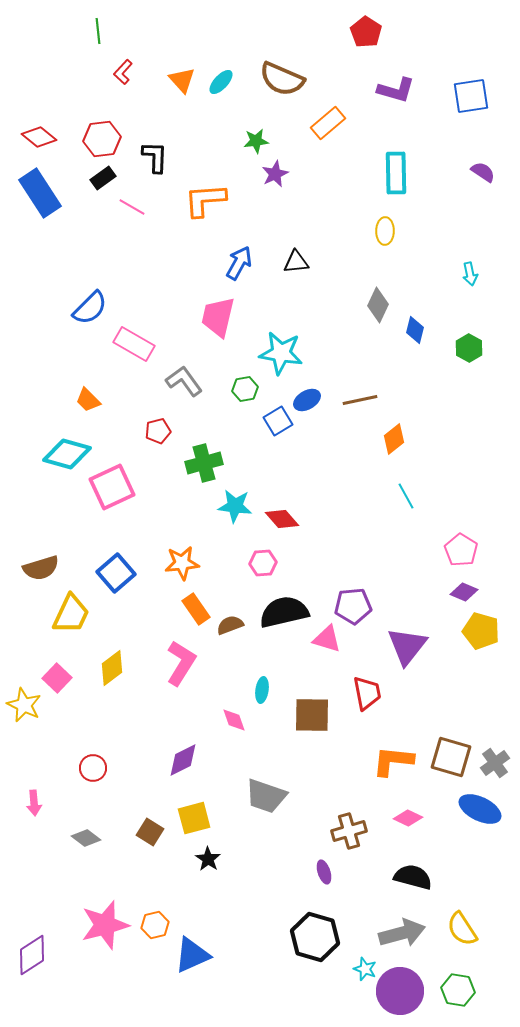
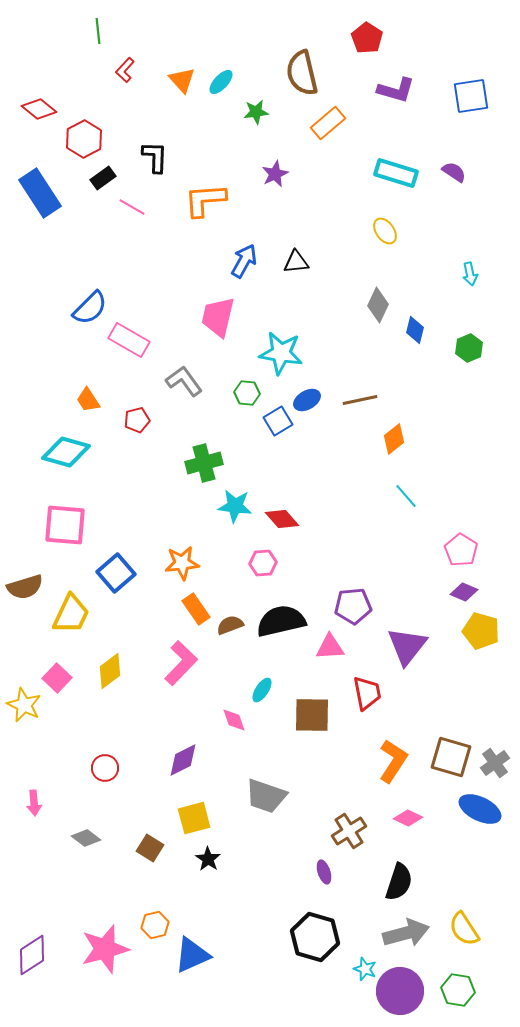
red pentagon at (366, 32): moved 1 px right, 6 px down
red L-shape at (123, 72): moved 2 px right, 2 px up
brown semicircle at (282, 79): moved 20 px right, 6 px up; rotated 54 degrees clockwise
red diamond at (39, 137): moved 28 px up
red hexagon at (102, 139): moved 18 px left; rotated 21 degrees counterclockwise
green star at (256, 141): moved 29 px up
purple semicircle at (483, 172): moved 29 px left
cyan rectangle at (396, 173): rotated 72 degrees counterclockwise
yellow ellipse at (385, 231): rotated 36 degrees counterclockwise
blue arrow at (239, 263): moved 5 px right, 2 px up
pink rectangle at (134, 344): moved 5 px left, 4 px up
green hexagon at (469, 348): rotated 8 degrees clockwise
green hexagon at (245, 389): moved 2 px right, 4 px down; rotated 15 degrees clockwise
orange trapezoid at (88, 400): rotated 12 degrees clockwise
red pentagon at (158, 431): moved 21 px left, 11 px up
cyan diamond at (67, 454): moved 1 px left, 2 px up
pink square at (112, 487): moved 47 px left, 38 px down; rotated 30 degrees clockwise
cyan line at (406, 496): rotated 12 degrees counterclockwise
brown semicircle at (41, 568): moved 16 px left, 19 px down
black semicircle at (284, 612): moved 3 px left, 9 px down
pink triangle at (327, 639): moved 3 px right, 8 px down; rotated 20 degrees counterclockwise
pink L-shape at (181, 663): rotated 12 degrees clockwise
yellow diamond at (112, 668): moved 2 px left, 3 px down
cyan ellipse at (262, 690): rotated 25 degrees clockwise
orange L-shape at (393, 761): rotated 117 degrees clockwise
red circle at (93, 768): moved 12 px right
brown cross at (349, 831): rotated 16 degrees counterclockwise
brown square at (150, 832): moved 16 px down
black semicircle at (413, 877): moved 14 px left, 5 px down; rotated 93 degrees clockwise
pink star at (105, 925): moved 24 px down
yellow semicircle at (462, 929): moved 2 px right
gray arrow at (402, 933): moved 4 px right
